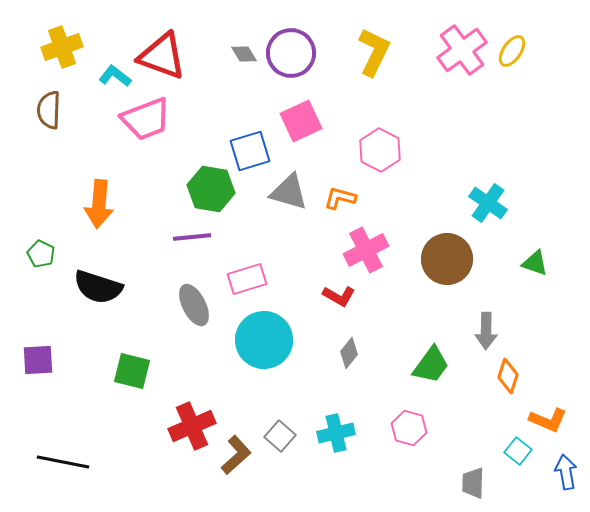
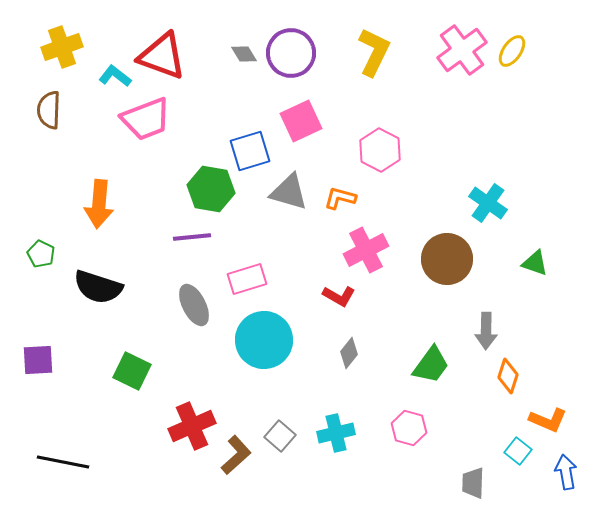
green square at (132, 371): rotated 12 degrees clockwise
